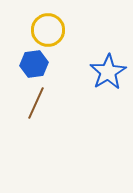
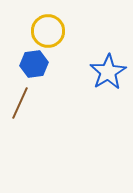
yellow circle: moved 1 px down
brown line: moved 16 px left
